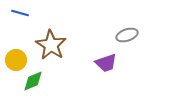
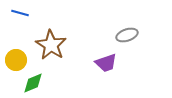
green diamond: moved 2 px down
